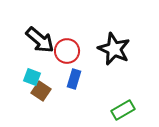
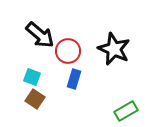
black arrow: moved 5 px up
red circle: moved 1 px right
brown square: moved 6 px left, 8 px down
green rectangle: moved 3 px right, 1 px down
